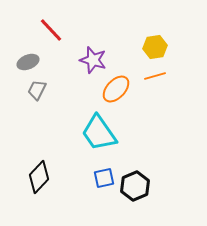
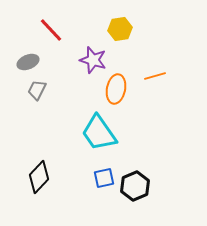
yellow hexagon: moved 35 px left, 18 px up
orange ellipse: rotated 32 degrees counterclockwise
